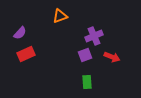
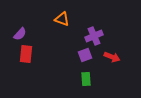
orange triangle: moved 2 px right, 3 px down; rotated 42 degrees clockwise
purple semicircle: moved 1 px down
red rectangle: rotated 60 degrees counterclockwise
green rectangle: moved 1 px left, 3 px up
